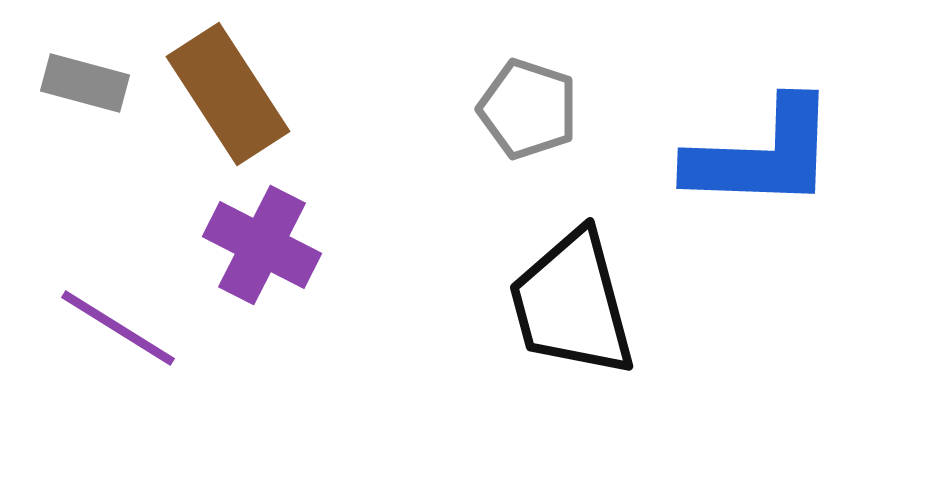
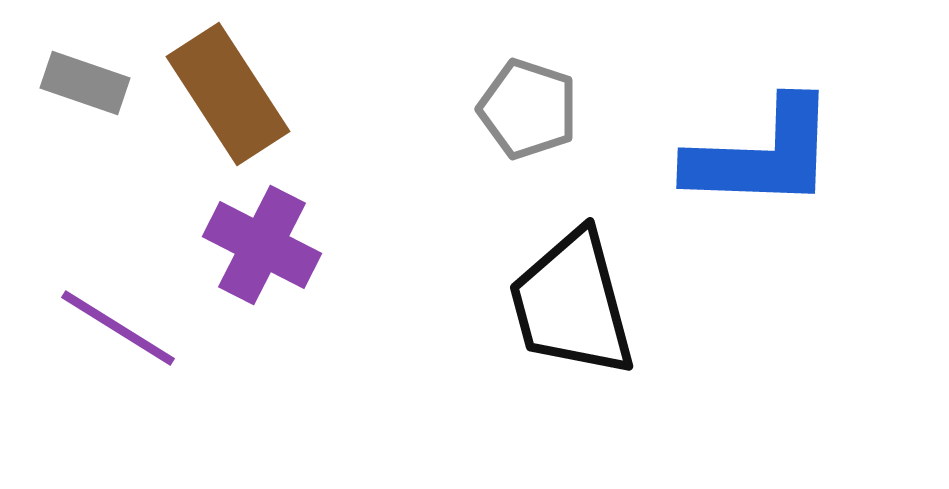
gray rectangle: rotated 4 degrees clockwise
